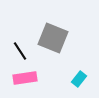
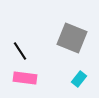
gray square: moved 19 px right
pink rectangle: rotated 15 degrees clockwise
